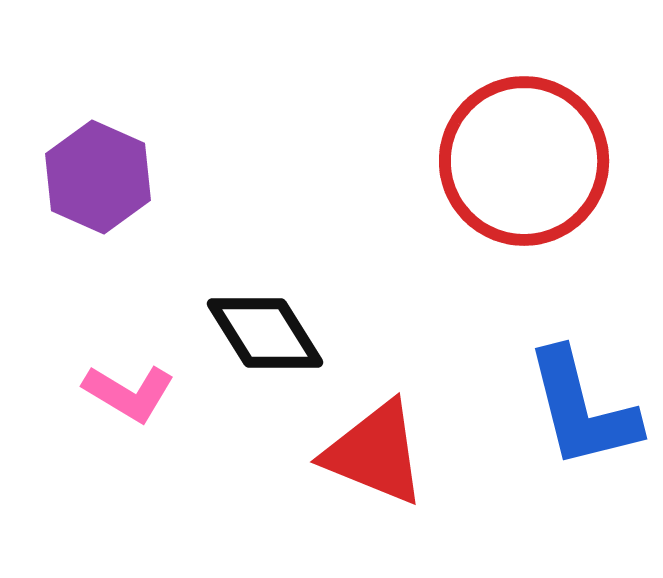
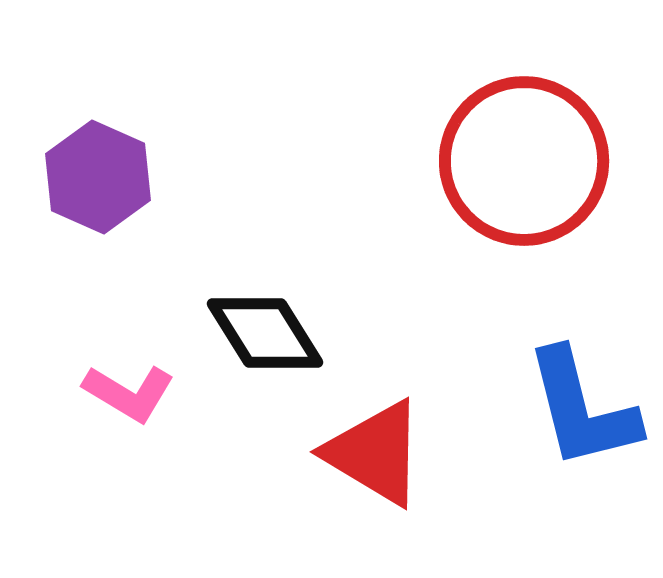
red triangle: rotated 9 degrees clockwise
